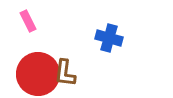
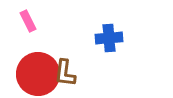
blue cross: rotated 20 degrees counterclockwise
